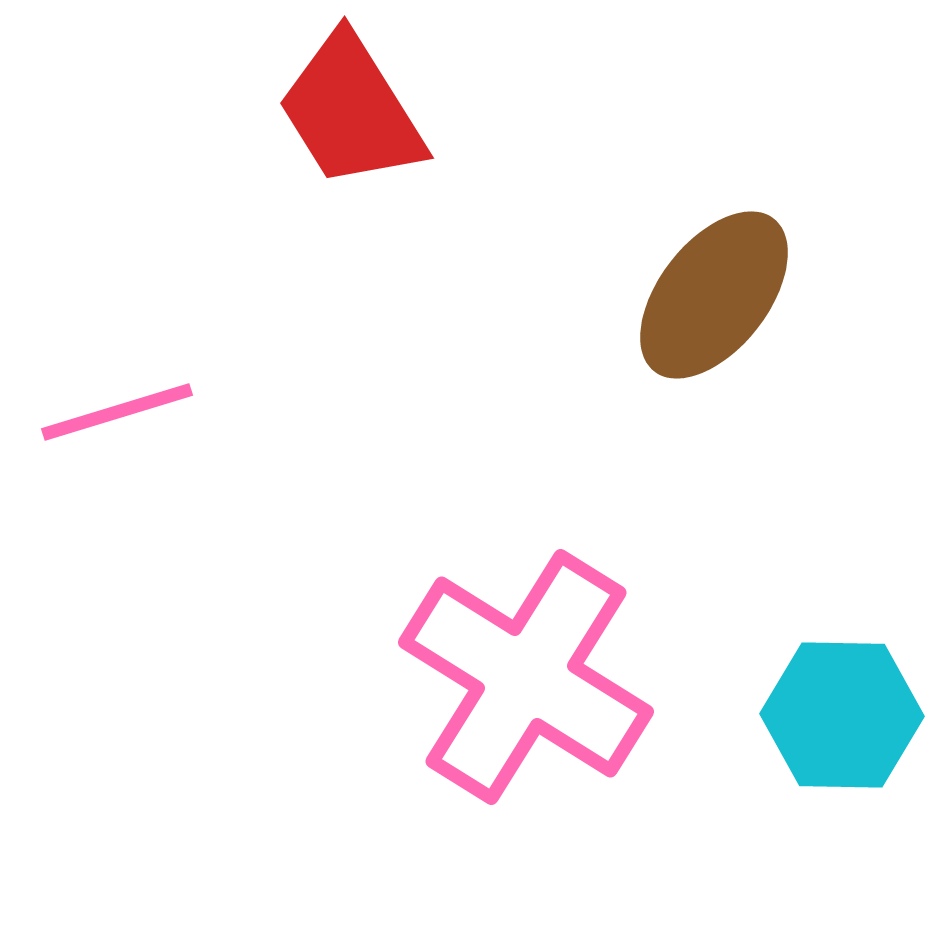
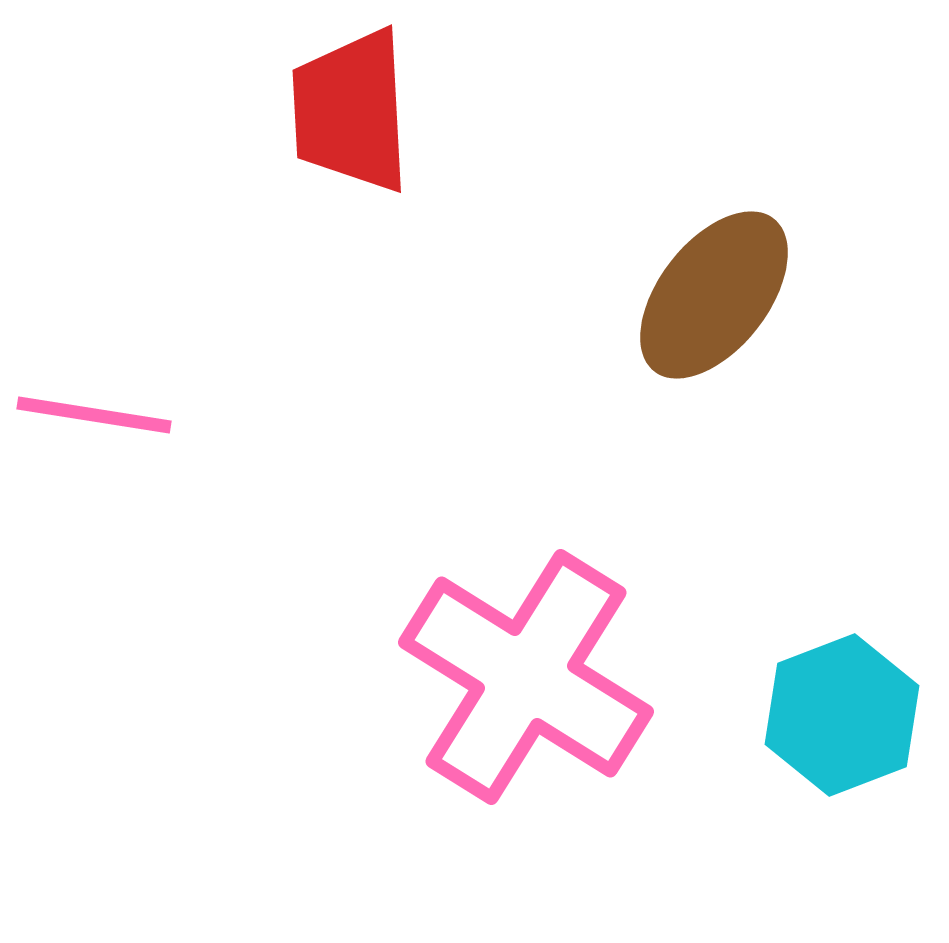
red trapezoid: rotated 29 degrees clockwise
pink line: moved 23 px left, 3 px down; rotated 26 degrees clockwise
cyan hexagon: rotated 22 degrees counterclockwise
